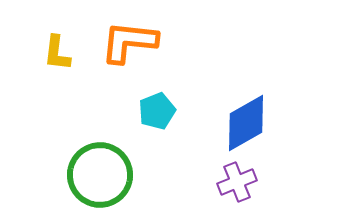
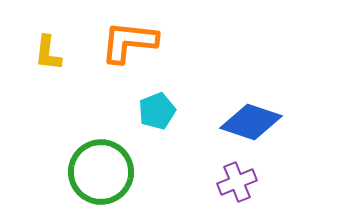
yellow L-shape: moved 9 px left
blue diamond: moved 5 px right, 1 px up; rotated 48 degrees clockwise
green circle: moved 1 px right, 3 px up
